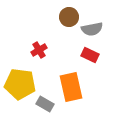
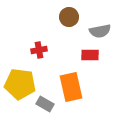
gray semicircle: moved 8 px right, 2 px down
red cross: rotated 21 degrees clockwise
red rectangle: rotated 24 degrees counterclockwise
